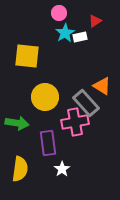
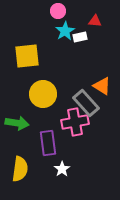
pink circle: moved 1 px left, 2 px up
red triangle: rotated 40 degrees clockwise
cyan star: moved 2 px up
yellow square: rotated 12 degrees counterclockwise
yellow circle: moved 2 px left, 3 px up
